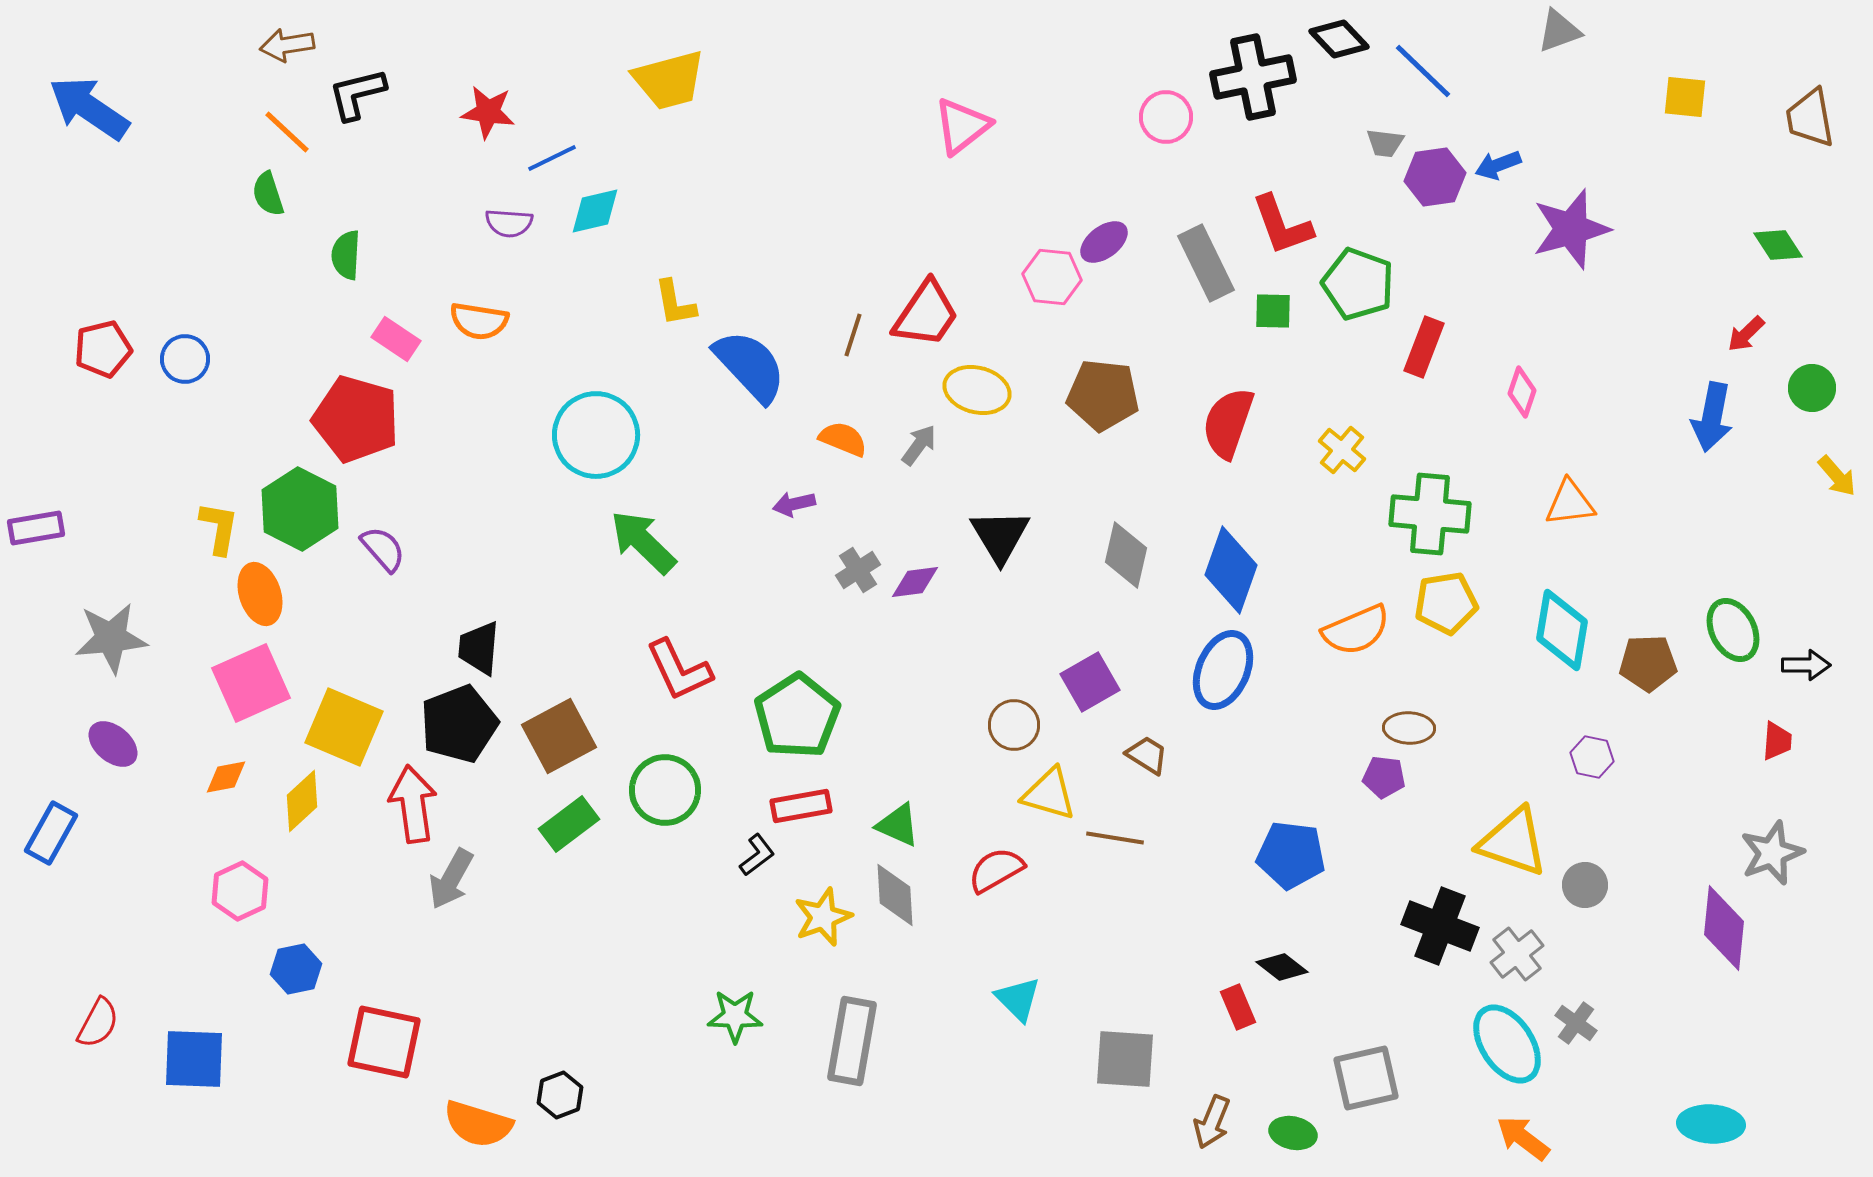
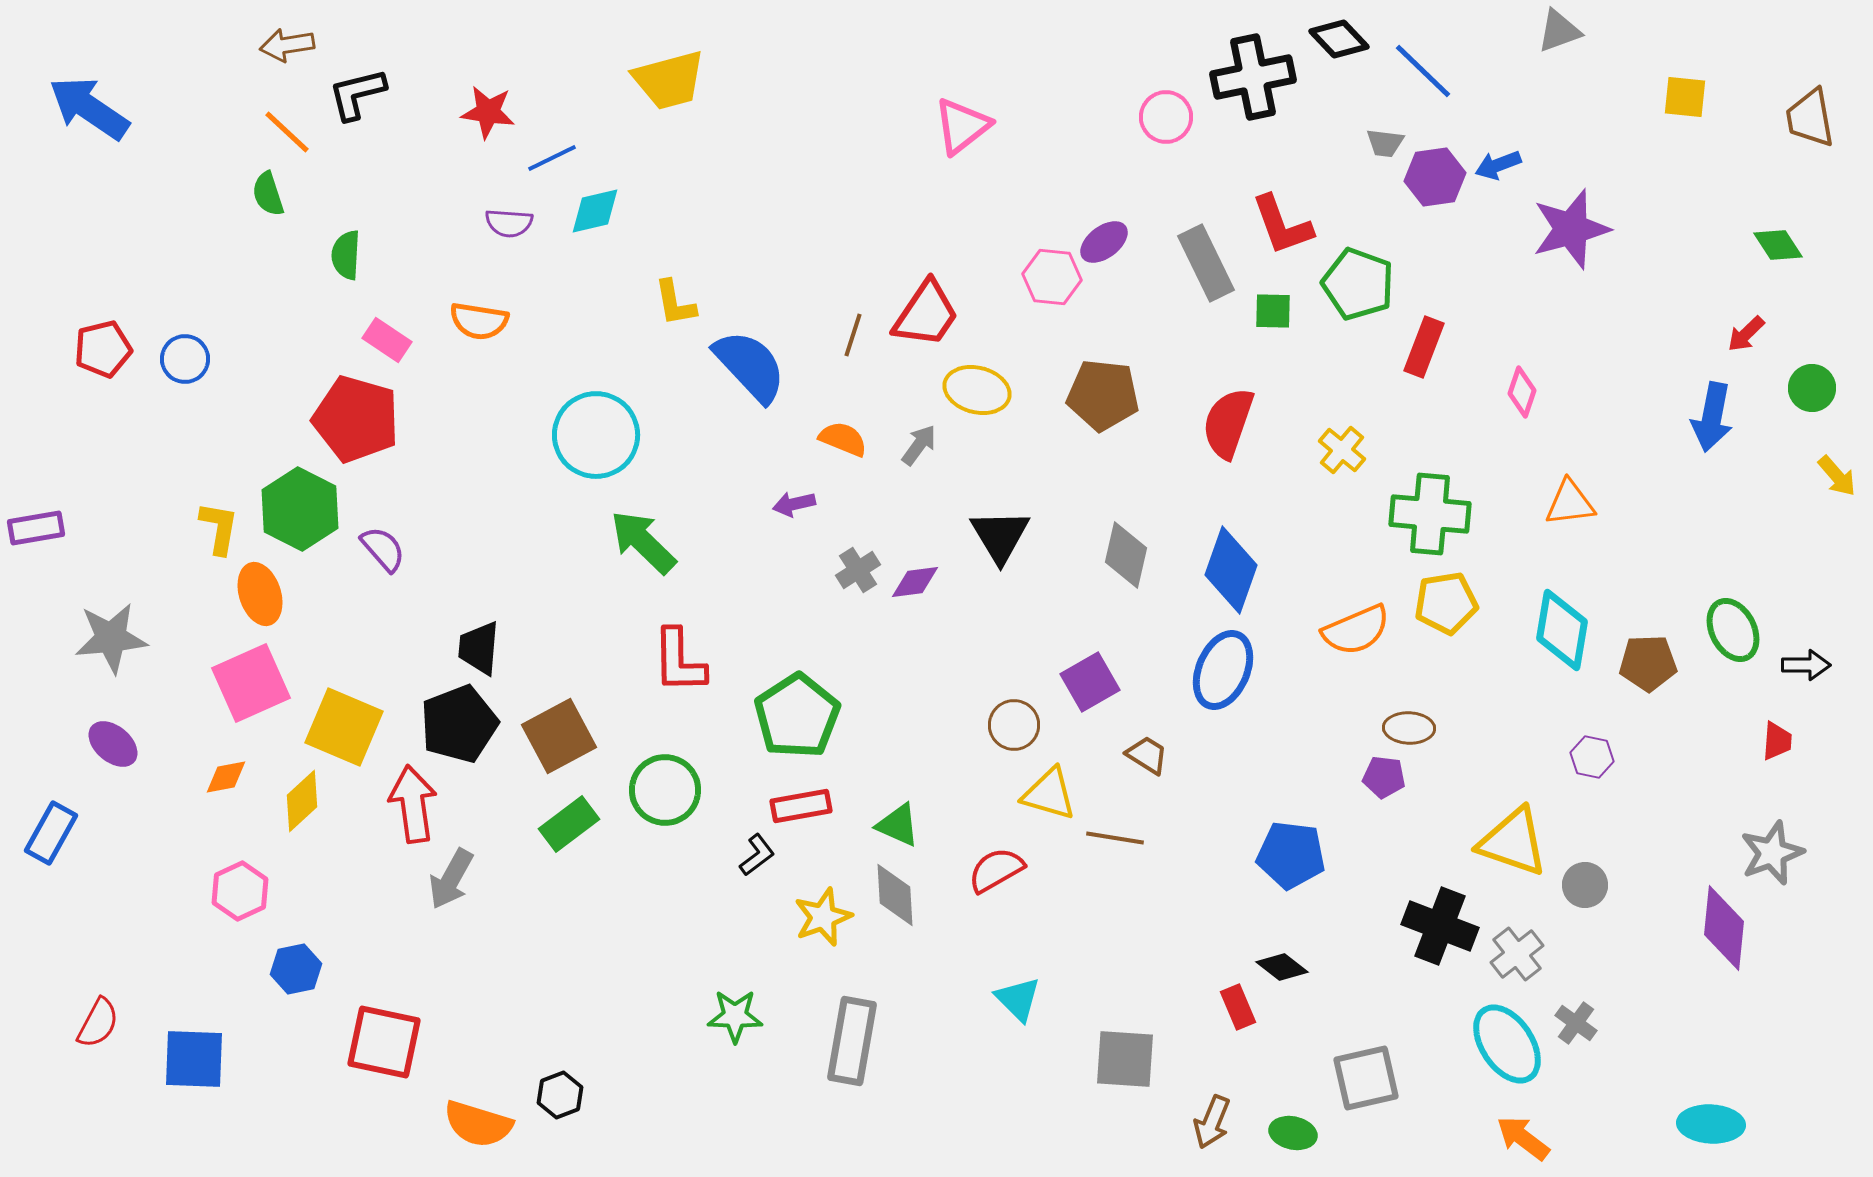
pink rectangle at (396, 339): moved 9 px left, 1 px down
red L-shape at (679, 670): moved 9 px up; rotated 24 degrees clockwise
